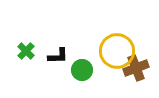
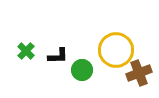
yellow circle: moved 1 px left, 1 px up
brown cross: moved 3 px right, 5 px down
